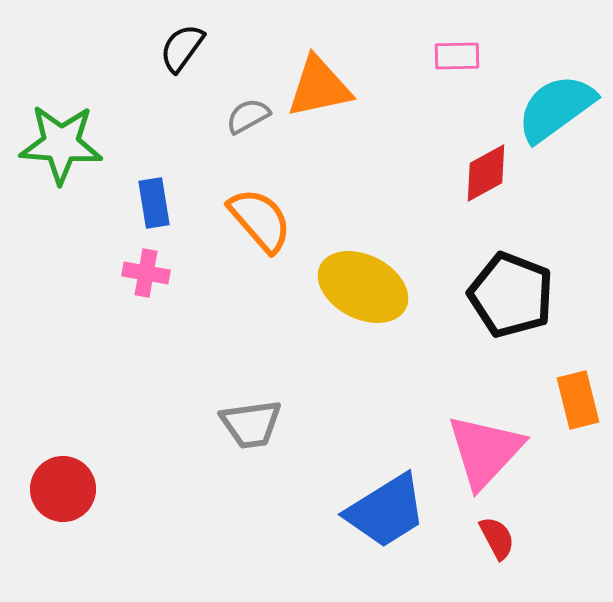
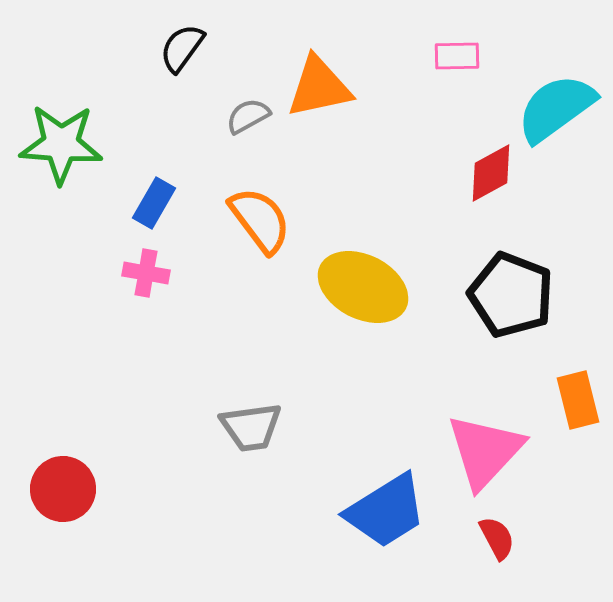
red diamond: moved 5 px right
blue rectangle: rotated 39 degrees clockwise
orange semicircle: rotated 4 degrees clockwise
gray trapezoid: moved 3 px down
